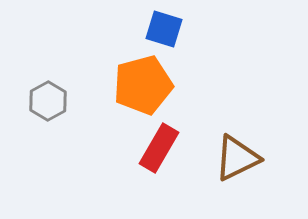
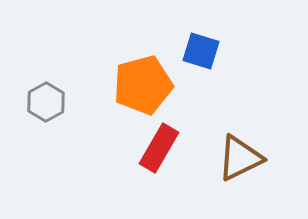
blue square: moved 37 px right, 22 px down
gray hexagon: moved 2 px left, 1 px down
brown triangle: moved 3 px right
